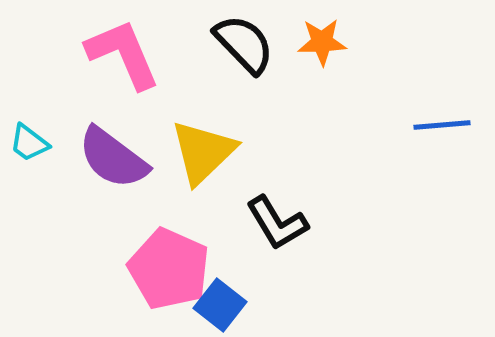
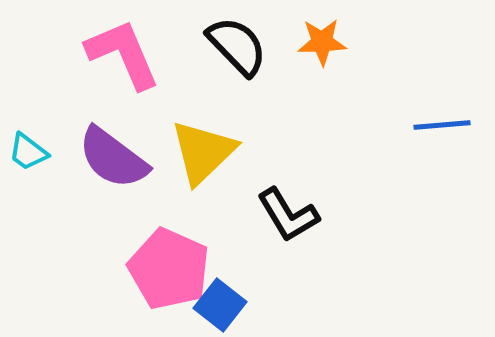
black semicircle: moved 7 px left, 2 px down
cyan trapezoid: moved 1 px left, 9 px down
black L-shape: moved 11 px right, 8 px up
